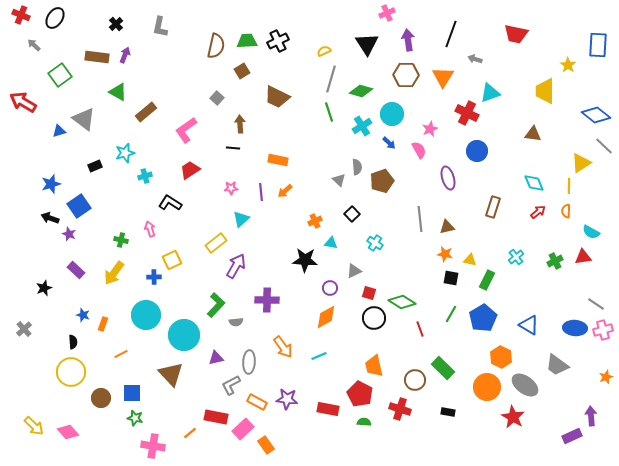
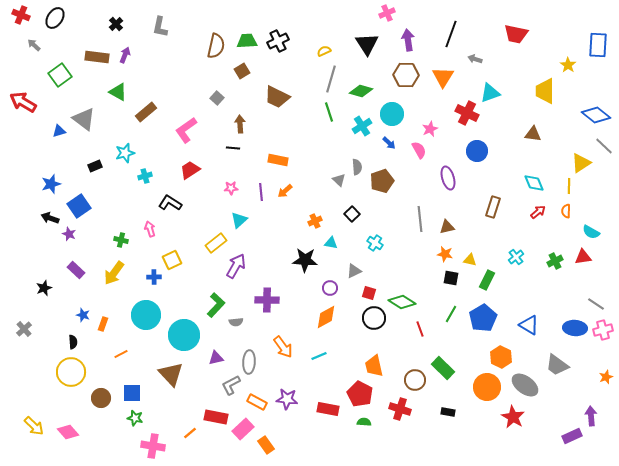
cyan triangle at (241, 219): moved 2 px left, 1 px down
